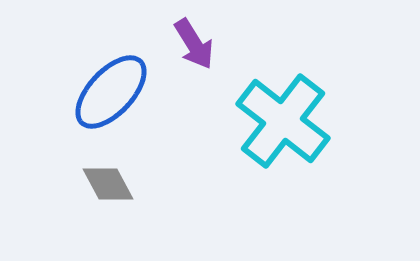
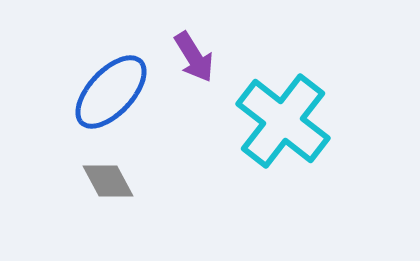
purple arrow: moved 13 px down
gray diamond: moved 3 px up
